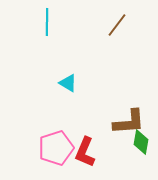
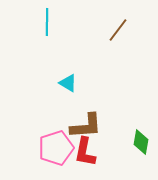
brown line: moved 1 px right, 5 px down
brown L-shape: moved 43 px left, 4 px down
red L-shape: rotated 12 degrees counterclockwise
